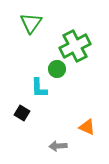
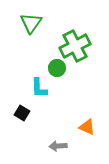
green circle: moved 1 px up
